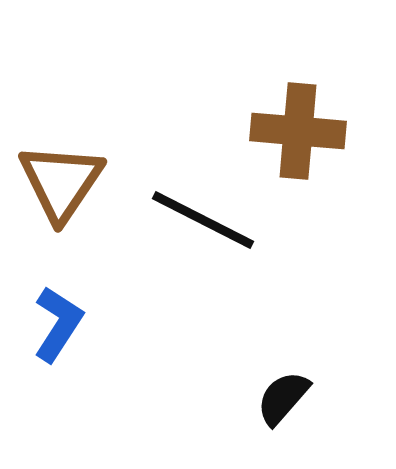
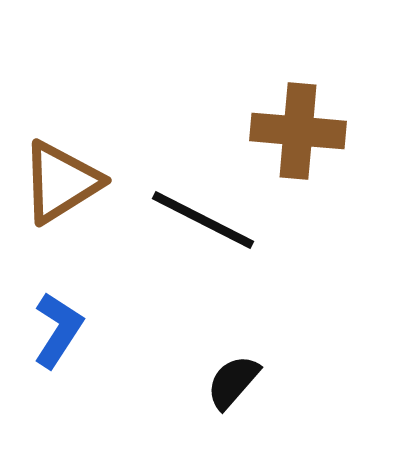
brown triangle: rotated 24 degrees clockwise
blue L-shape: moved 6 px down
black semicircle: moved 50 px left, 16 px up
